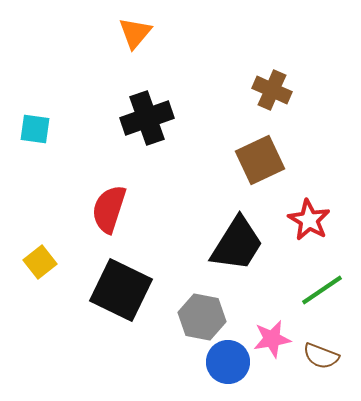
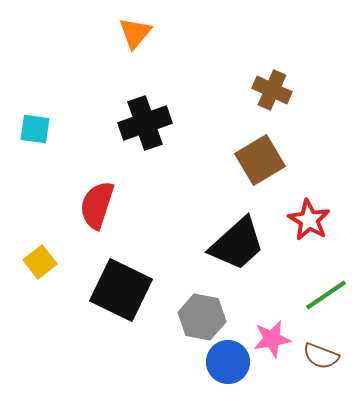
black cross: moved 2 px left, 5 px down
brown square: rotated 6 degrees counterclockwise
red semicircle: moved 12 px left, 4 px up
black trapezoid: rotated 16 degrees clockwise
green line: moved 4 px right, 5 px down
